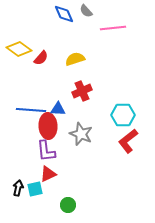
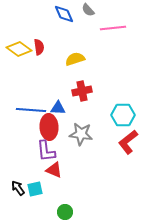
gray semicircle: moved 2 px right, 1 px up
red semicircle: moved 2 px left, 11 px up; rotated 49 degrees counterclockwise
red cross: rotated 12 degrees clockwise
blue triangle: moved 1 px up
red ellipse: moved 1 px right, 1 px down
gray star: rotated 15 degrees counterclockwise
red L-shape: moved 1 px down
red triangle: moved 6 px right, 4 px up; rotated 48 degrees clockwise
black arrow: rotated 49 degrees counterclockwise
green circle: moved 3 px left, 7 px down
